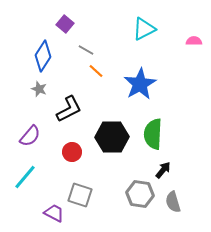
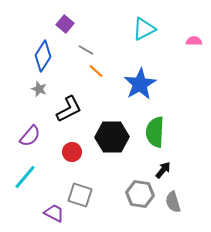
green semicircle: moved 2 px right, 2 px up
